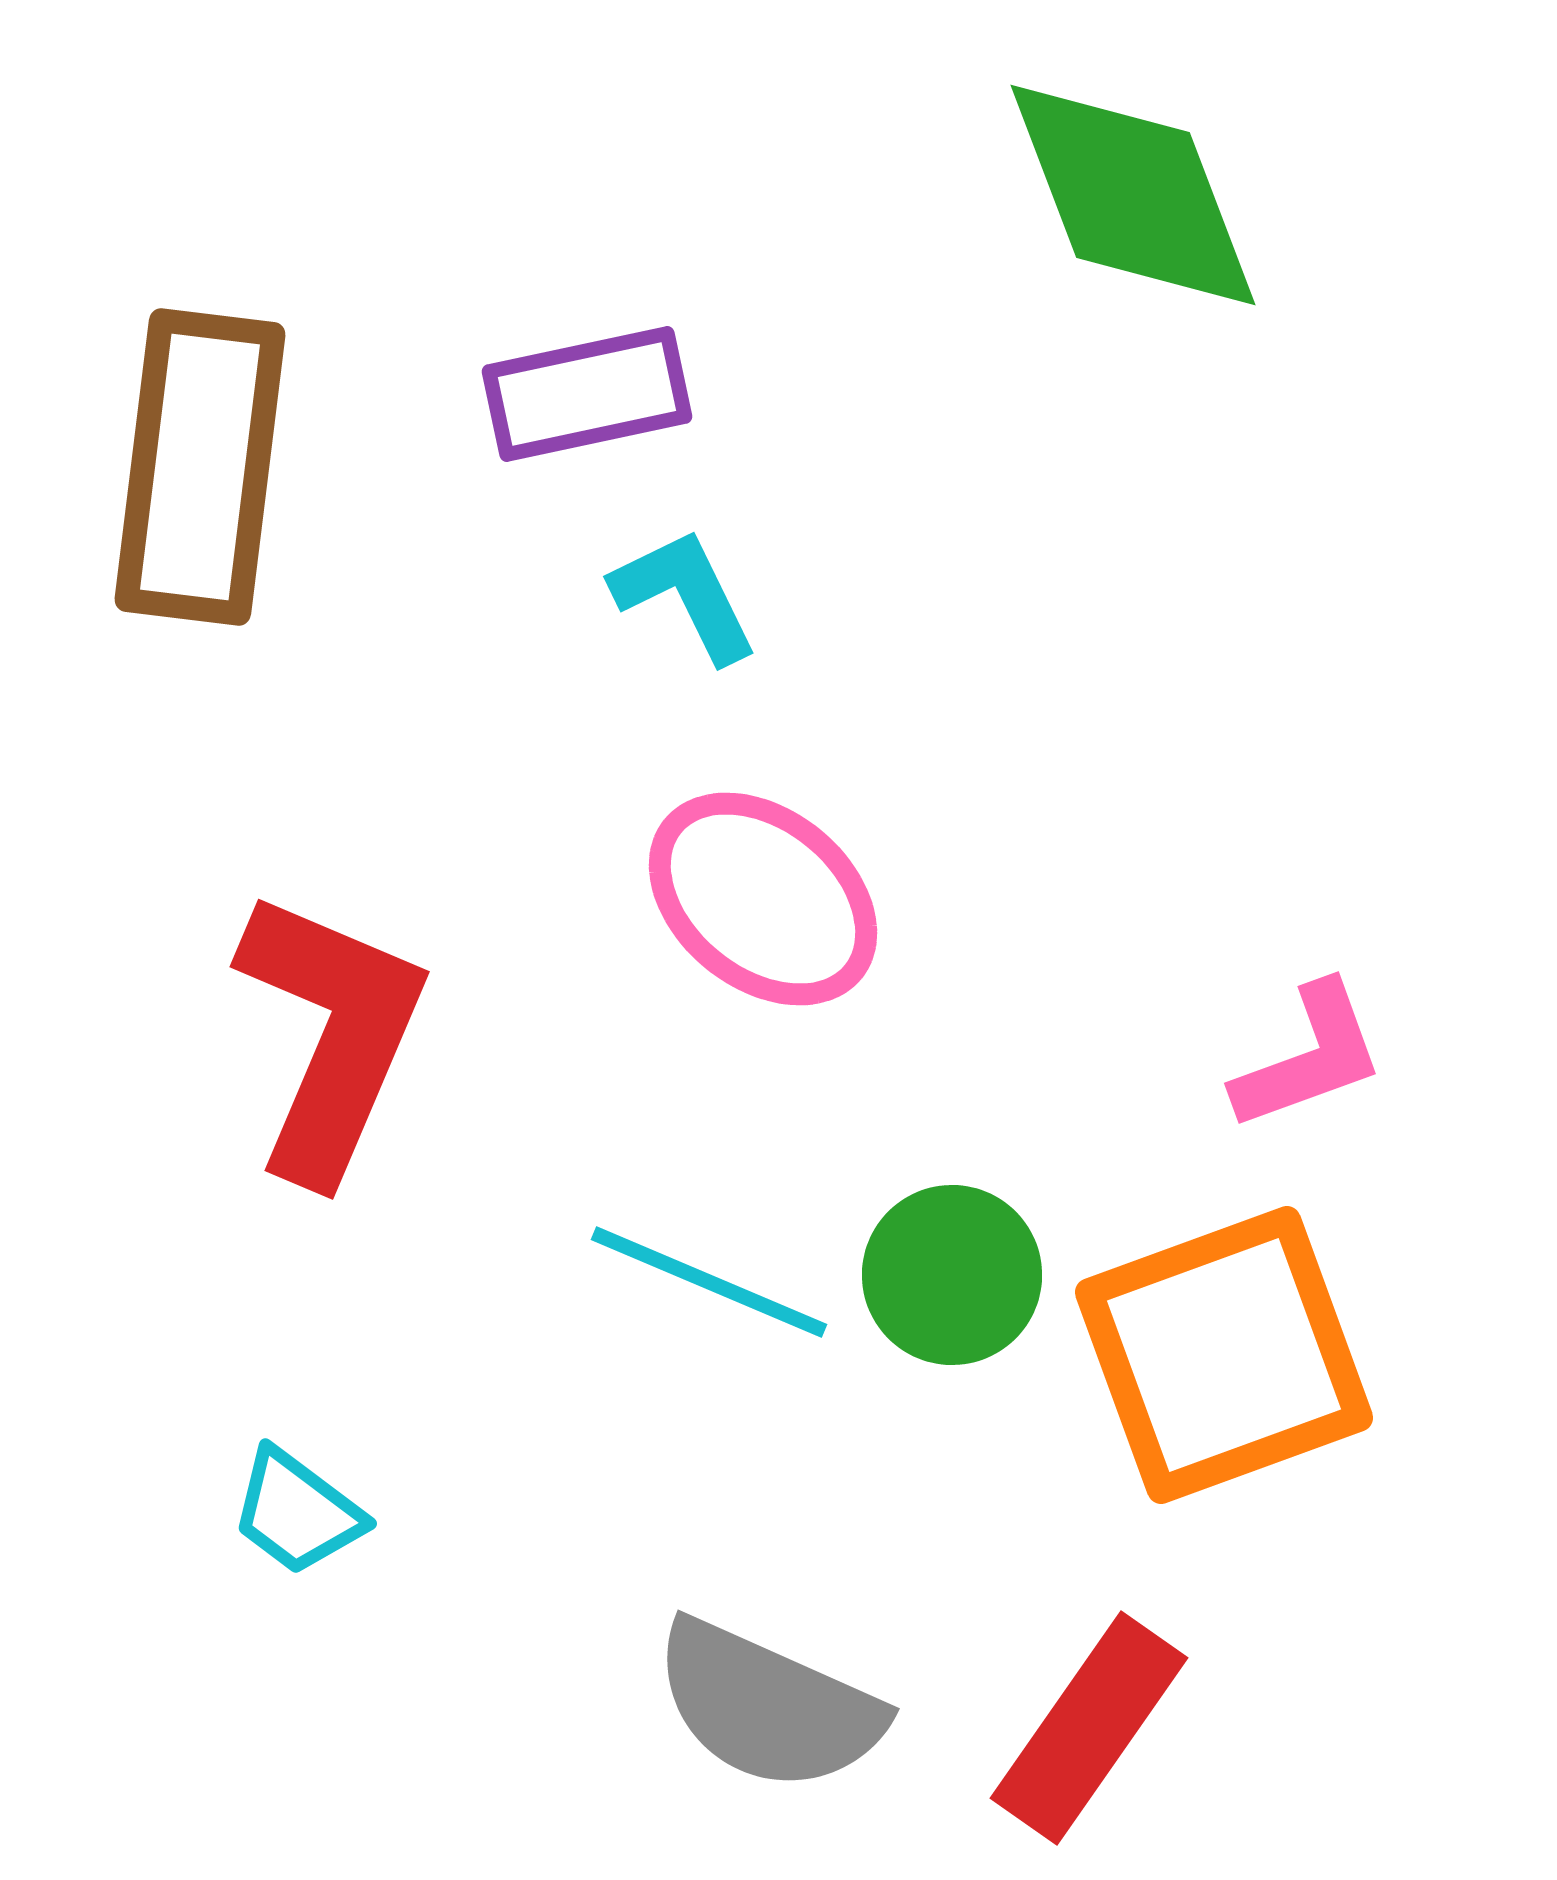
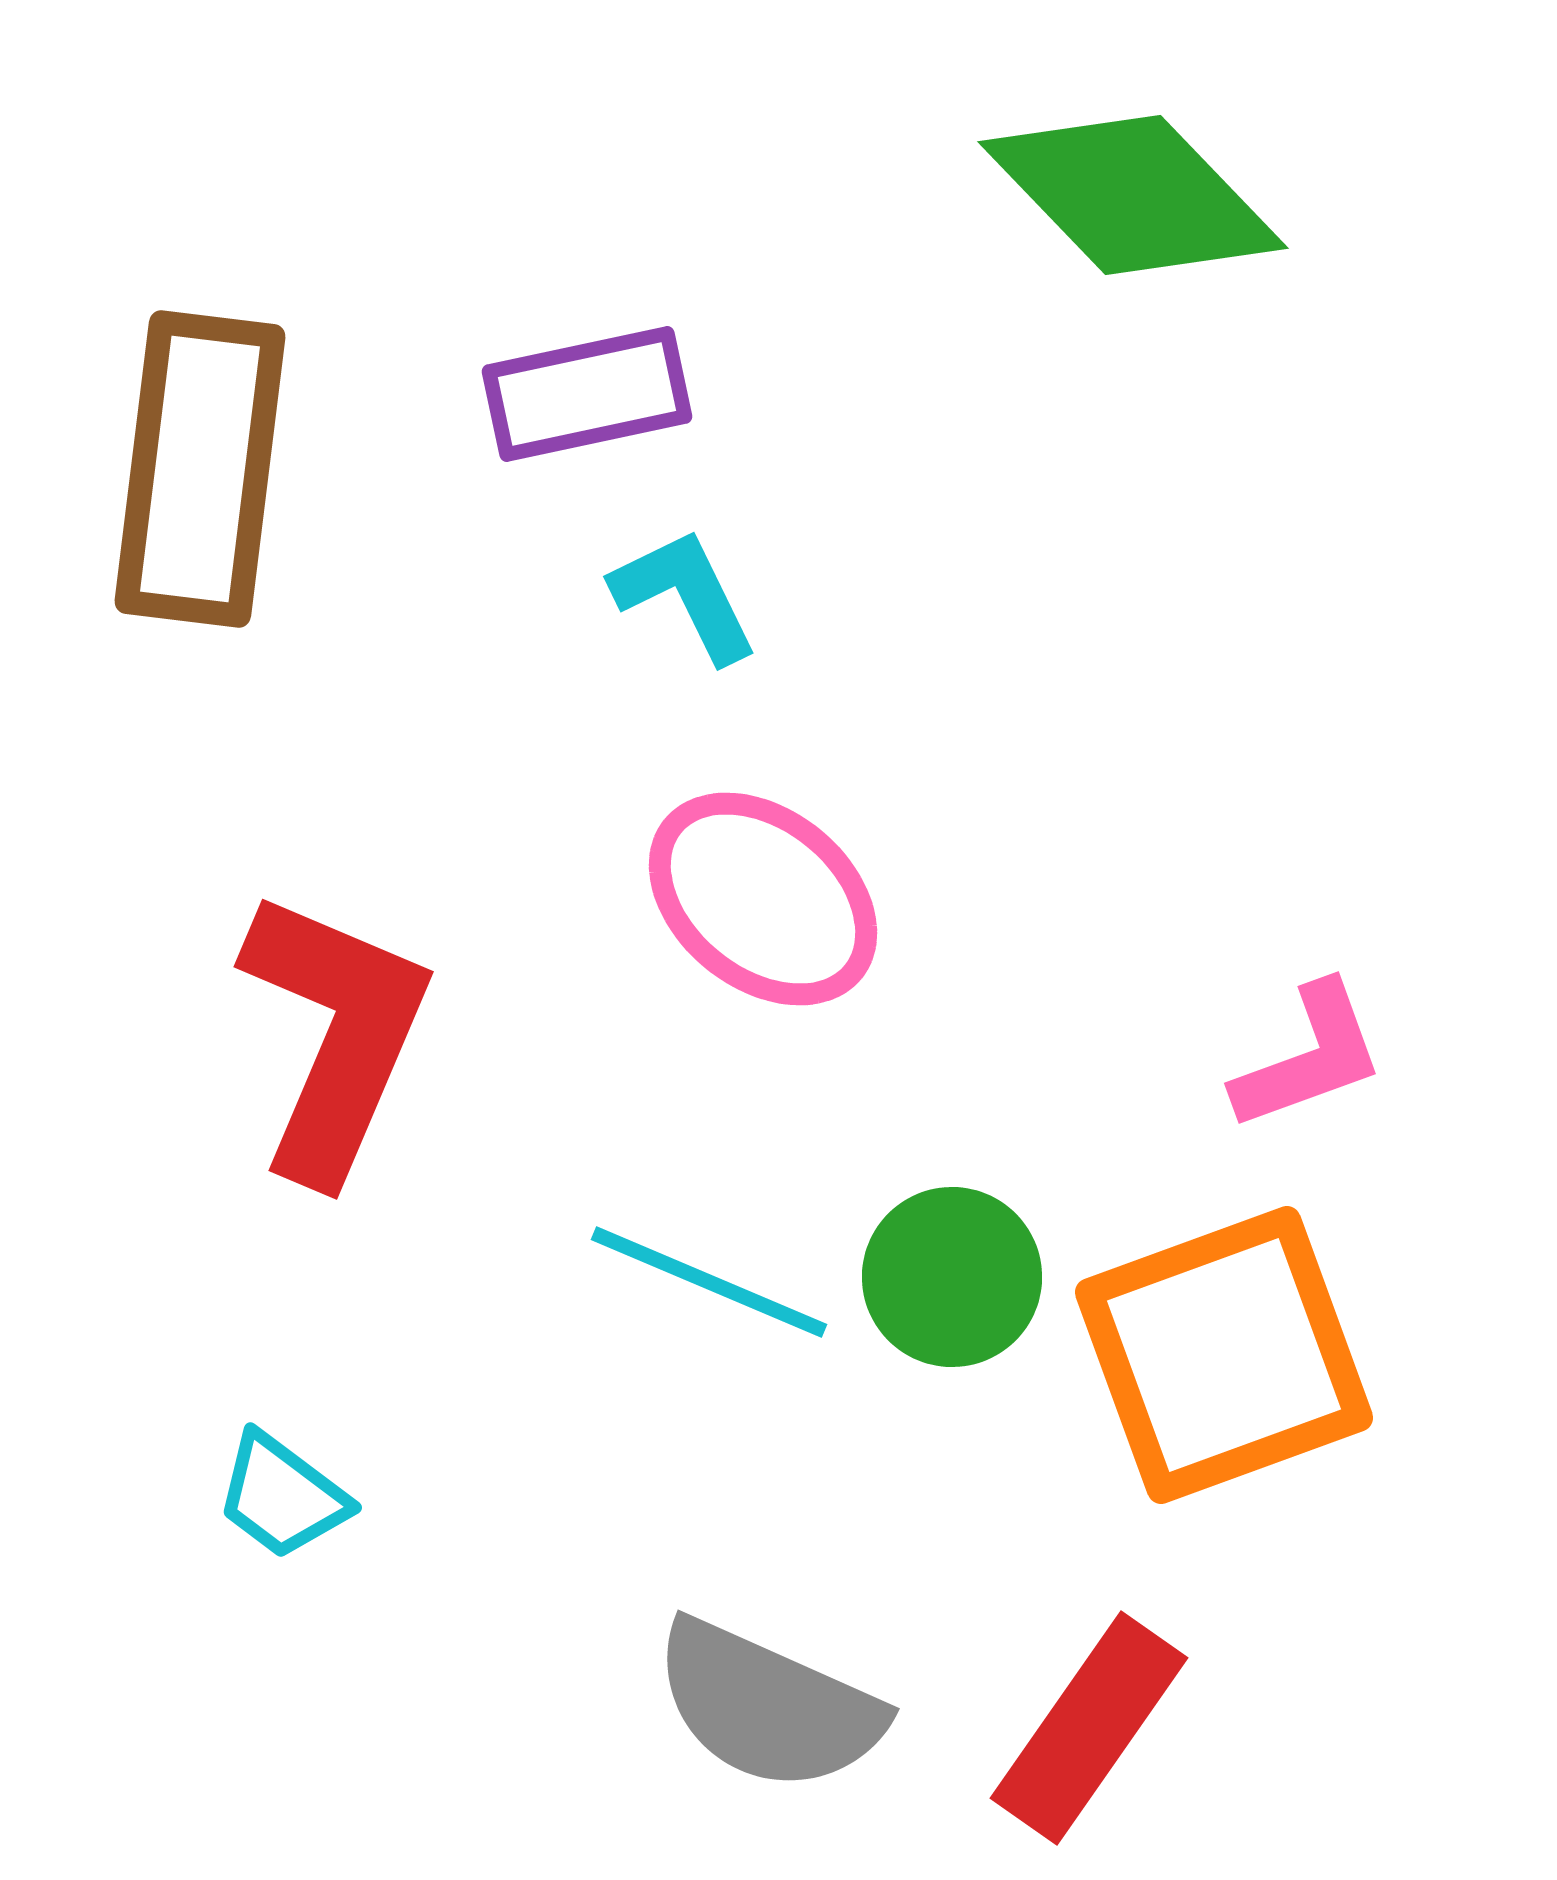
green diamond: rotated 23 degrees counterclockwise
brown rectangle: moved 2 px down
red L-shape: moved 4 px right
green circle: moved 2 px down
cyan trapezoid: moved 15 px left, 16 px up
